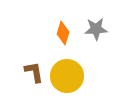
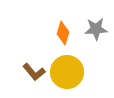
brown L-shape: rotated 150 degrees clockwise
yellow circle: moved 4 px up
